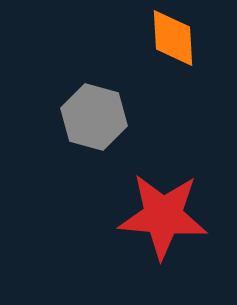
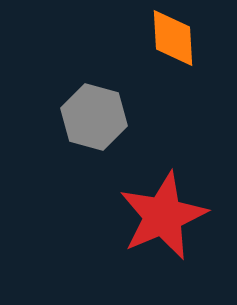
red star: rotated 28 degrees counterclockwise
